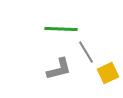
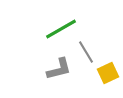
green line: rotated 32 degrees counterclockwise
